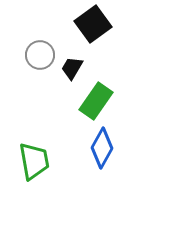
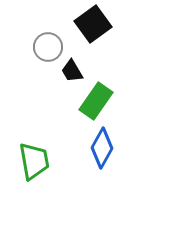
gray circle: moved 8 px right, 8 px up
black trapezoid: moved 3 px down; rotated 60 degrees counterclockwise
